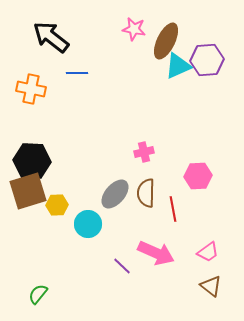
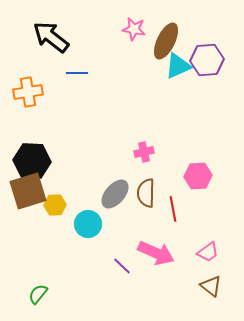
orange cross: moved 3 px left, 3 px down; rotated 20 degrees counterclockwise
yellow hexagon: moved 2 px left
